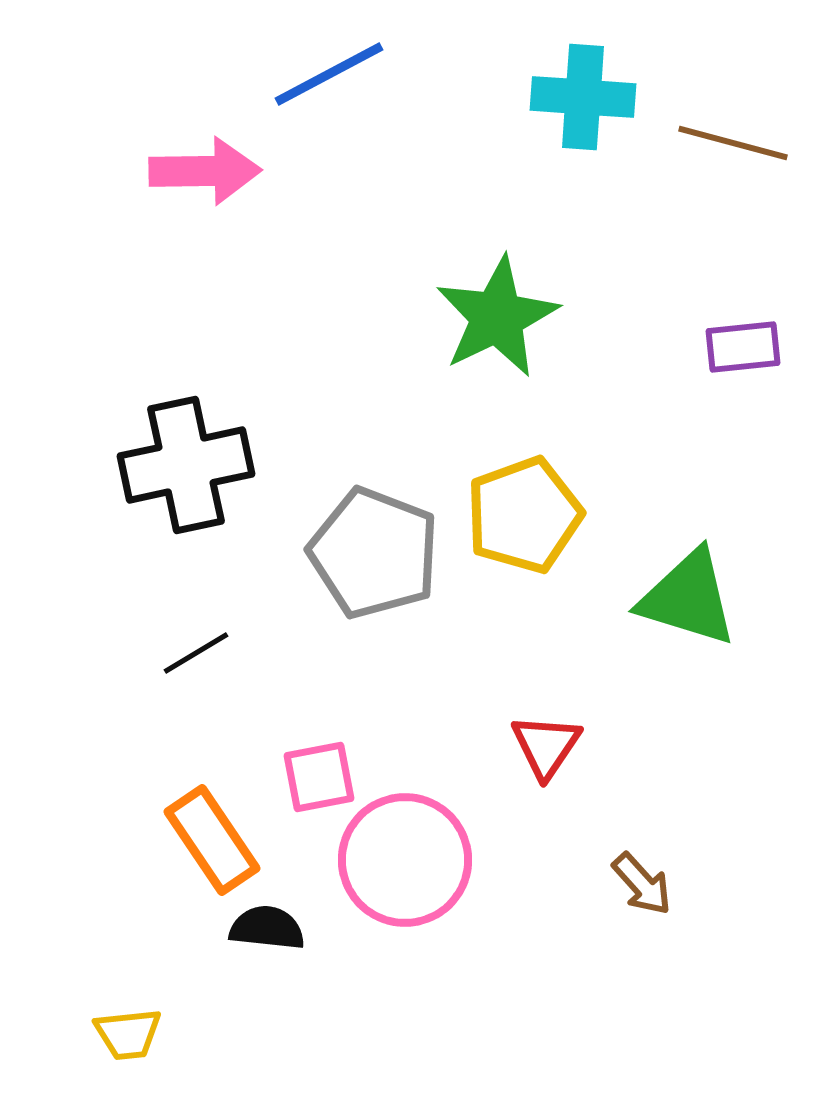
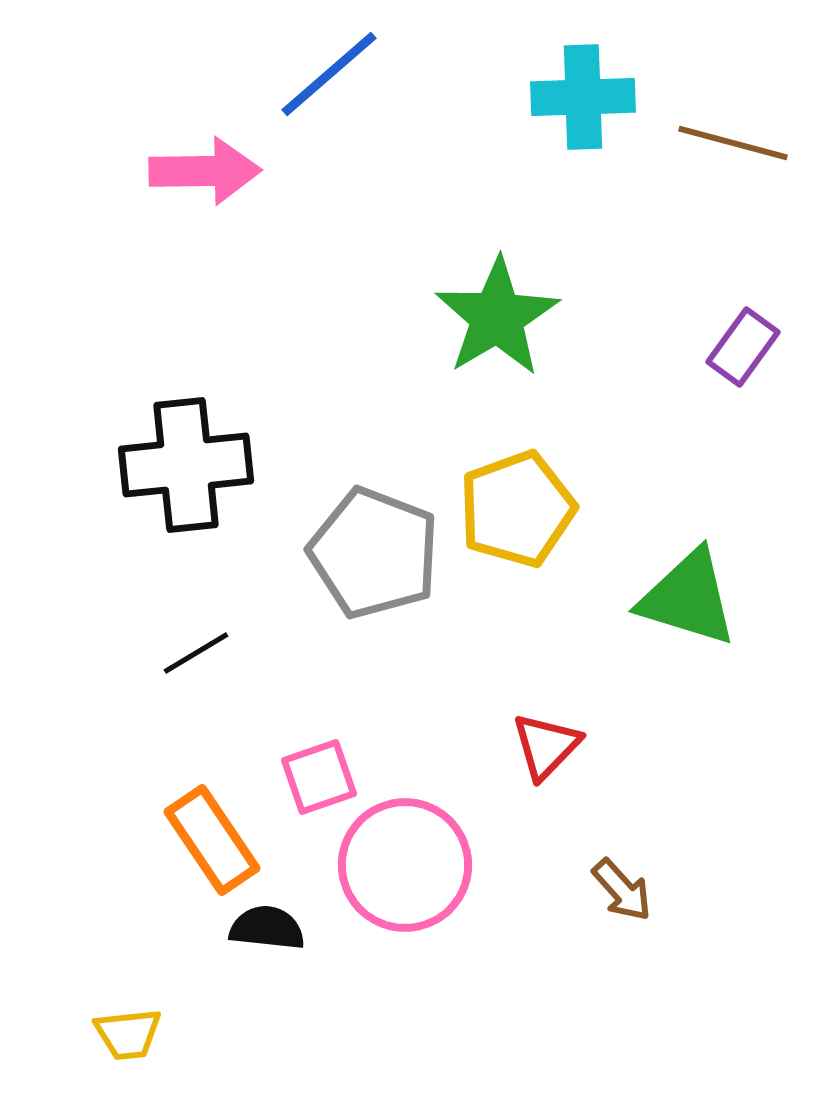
blue line: rotated 13 degrees counterclockwise
cyan cross: rotated 6 degrees counterclockwise
green star: rotated 5 degrees counterclockwise
purple rectangle: rotated 48 degrees counterclockwise
black cross: rotated 6 degrees clockwise
yellow pentagon: moved 7 px left, 6 px up
red triangle: rotated 10 degrees clockwise
pink square: rotated 8 degrees counterclockwise
pink circle: moved 5 px down
brown arrow: moved 20 px left, 6 px down
